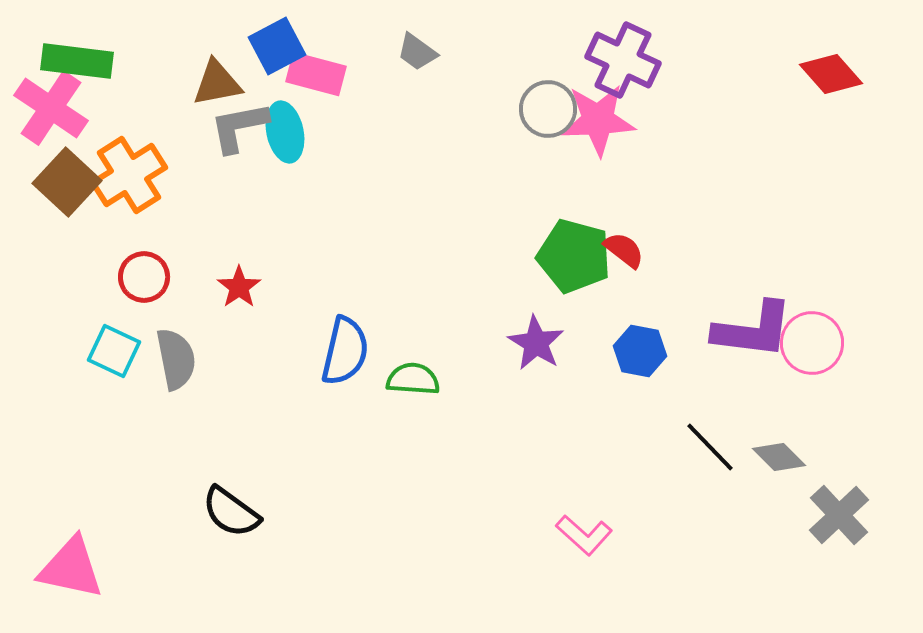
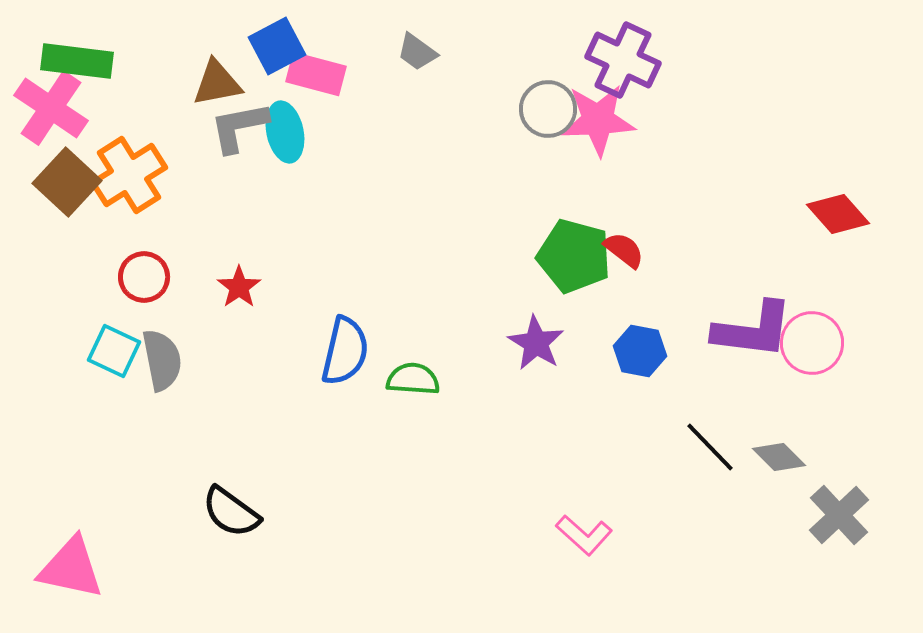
red diamond: moved 7 px right, 140 px down
gray semicircle: moved 14 px left, 1 px down
